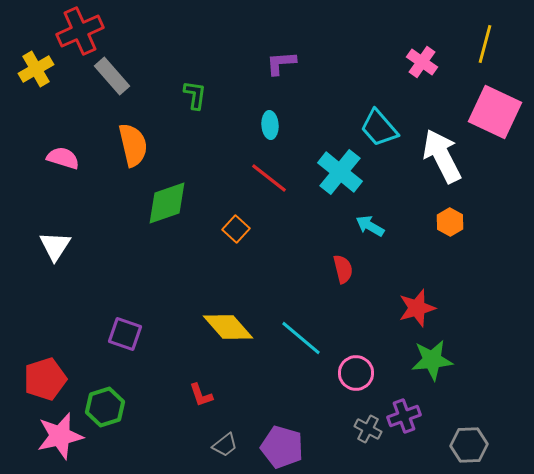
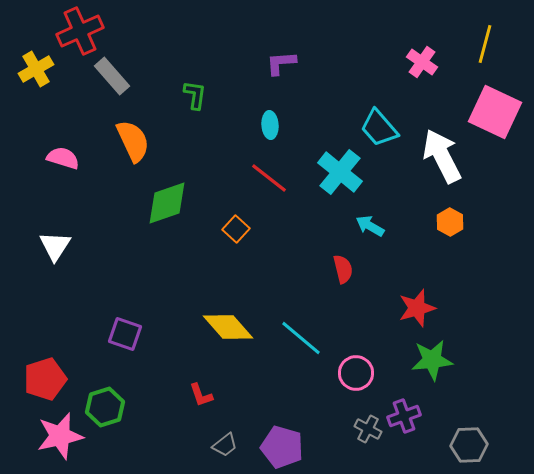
orange semicircle: moved 4 px up; rotated 12 degrees counterclockwise
